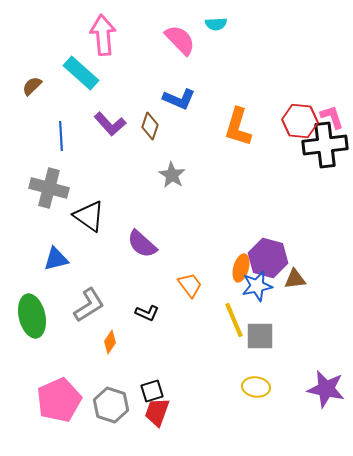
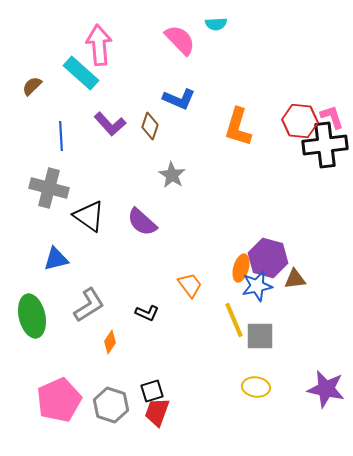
pink arrow: moved 4 px left, 10 px down
purple semicircle: moved 22 px up
